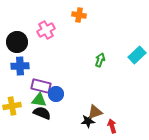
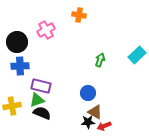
blue circle: moved 32 px right, 1 px up
green triangle: moved 2 px left; rotated 28 degrees counterclockwise
brown triangle: rotated 49 degrees clockwise
black star: moved 1 px down
red arrow: moved 8 px left; rotated 96 degrees counterclockwise
